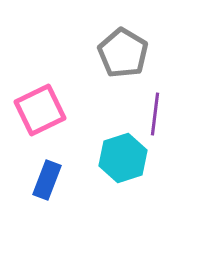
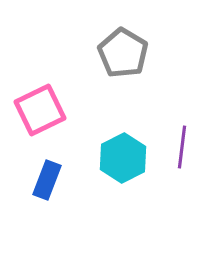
purple line: moved 27 px right, 33 px down
cyan hexagon: rotated 9 degrees counterclockwise
